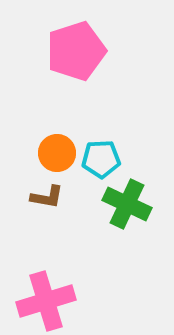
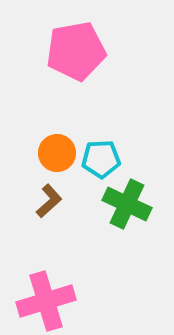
pink pentagon: rotated 8 degrees clockwise
brown L-shape: moved 2 px right, 4 px down; rotated 52 degrees counterclockwise
